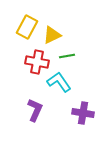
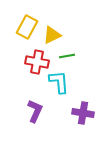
cyan L-shape: rotated 30 degrees clockwise
purple L-shape: moved 1 px down
